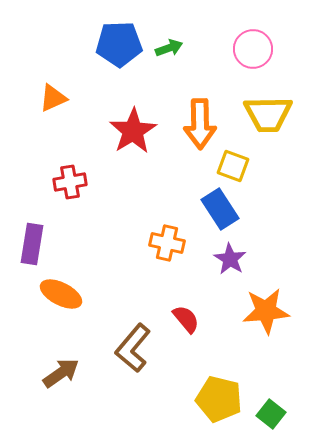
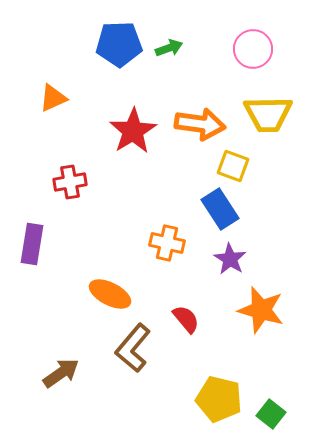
orange arrow: rotated 81 degrees counterclockwise
orange ellipse: moved 49 px right
orange star: moved 5 px left, 1 px up; rotated 21 degrees clockwise
